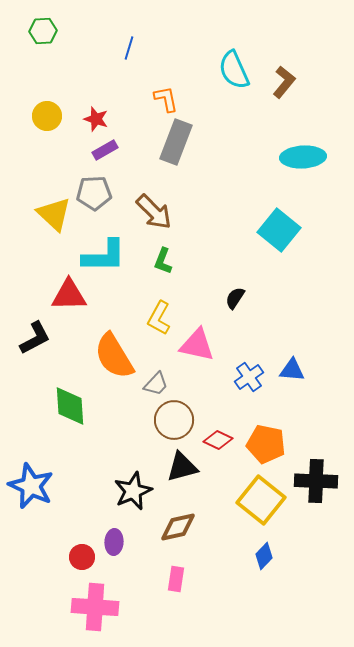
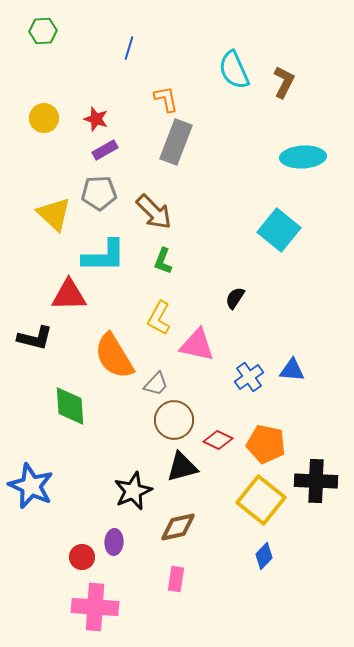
brown L-shape: rotated 12 degrees counterclockwise
yellow circle: moved 3 px left, 2 px down
gray pentagon: moved 5 px right
black L-shape: rotated 42 degrees clockwise
